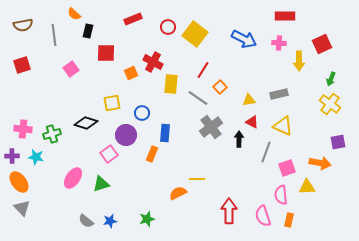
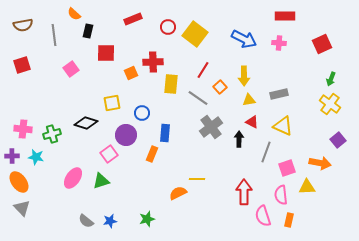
yellow arrow at (299, 61): moved 55 px left, 15 px down
red cross at (153, 62): rotated 30 degrees counterclockwise
purple square at (338, 142): moved 2 px up; rotated 28 degrees counterclockwise
green triangle at (101, 184): moved 3 px up
red arrow at (229, 211): moved 15 px right, 19 px up
